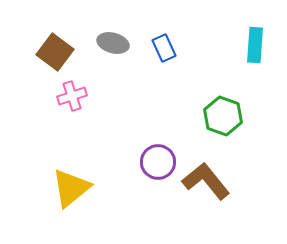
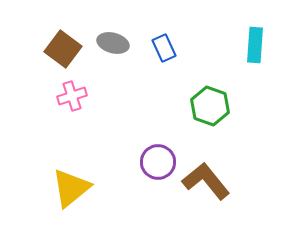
brown square: moved 8 px right, 3 px up
green hexagon: moved 13 px left, 10 px up
